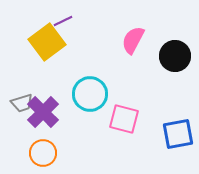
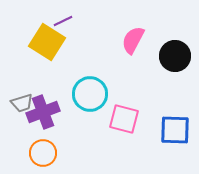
yellow square: rotated 21 degrees counterclockwise
purple cross: rotated 24 degrees clockwise
blue square: moved 3 px left, 4 px up; rotated 12 degrees clockwise
